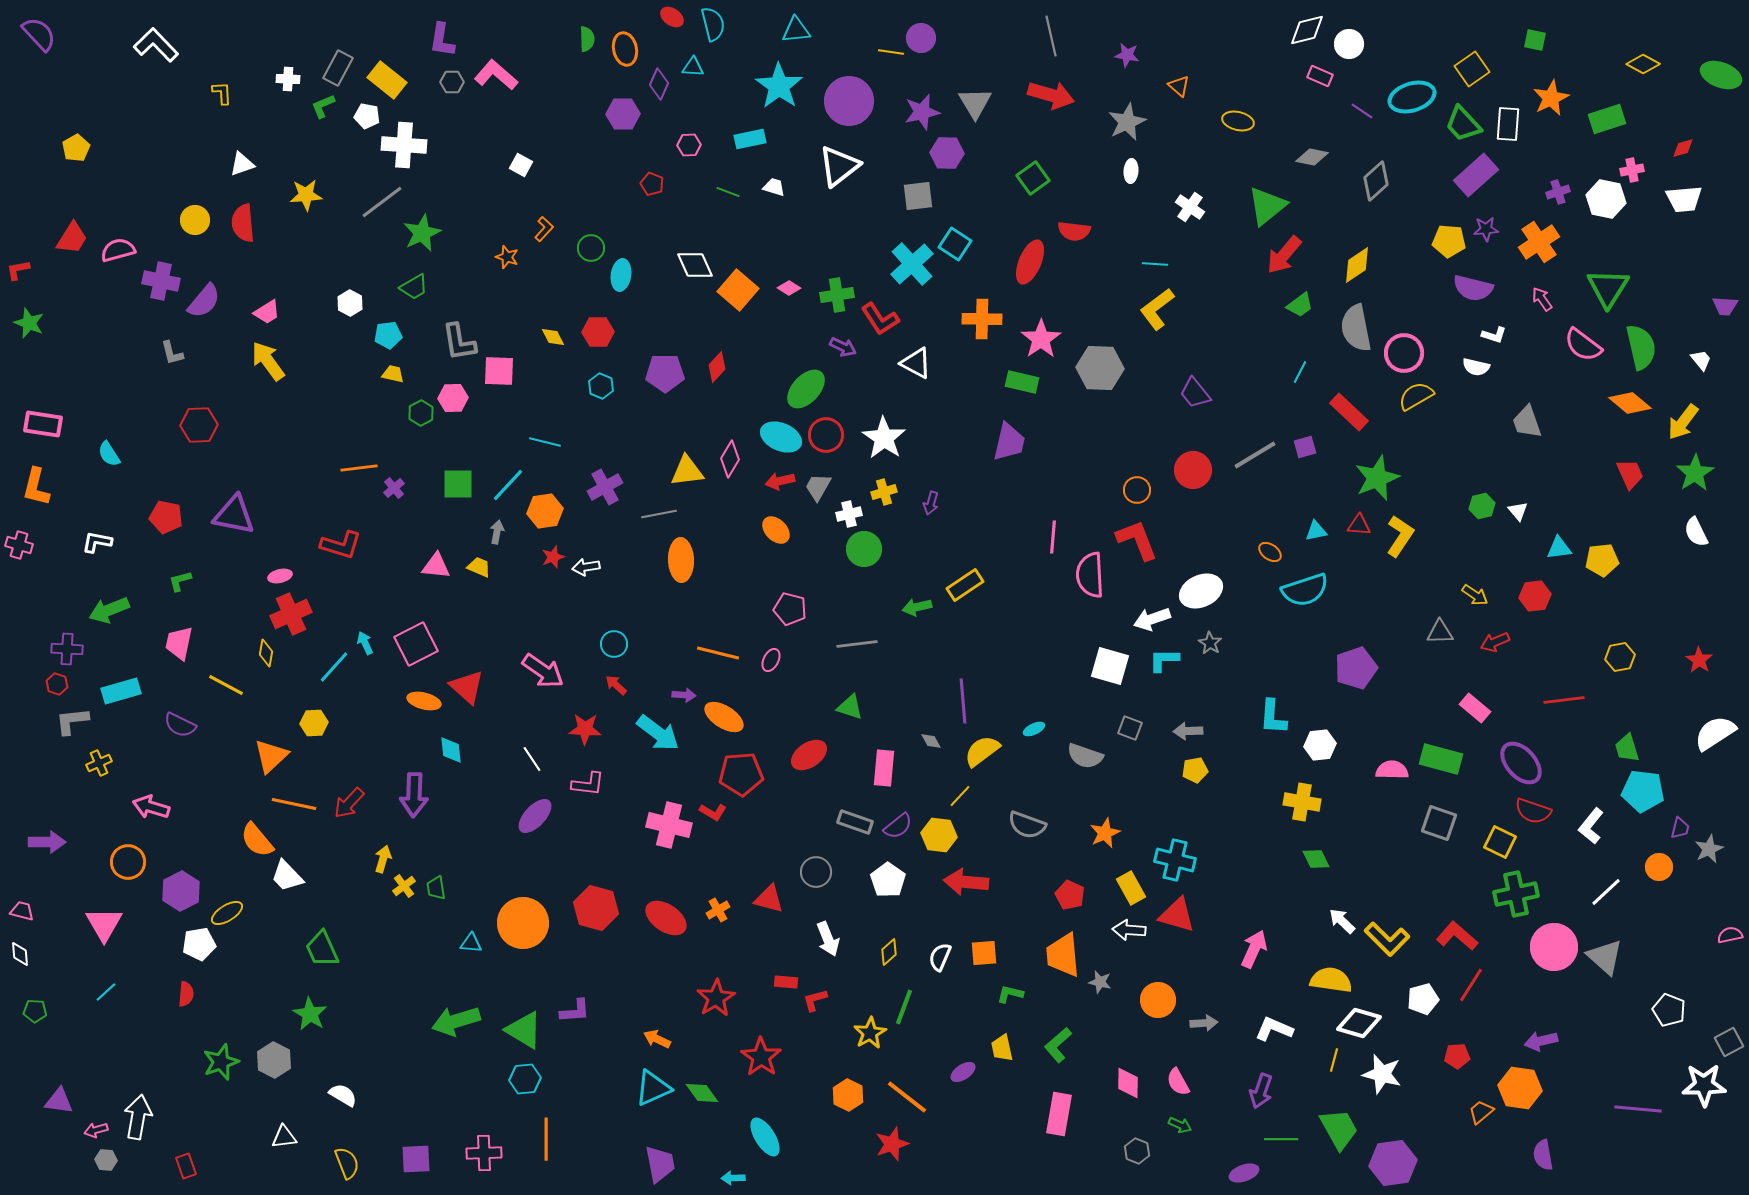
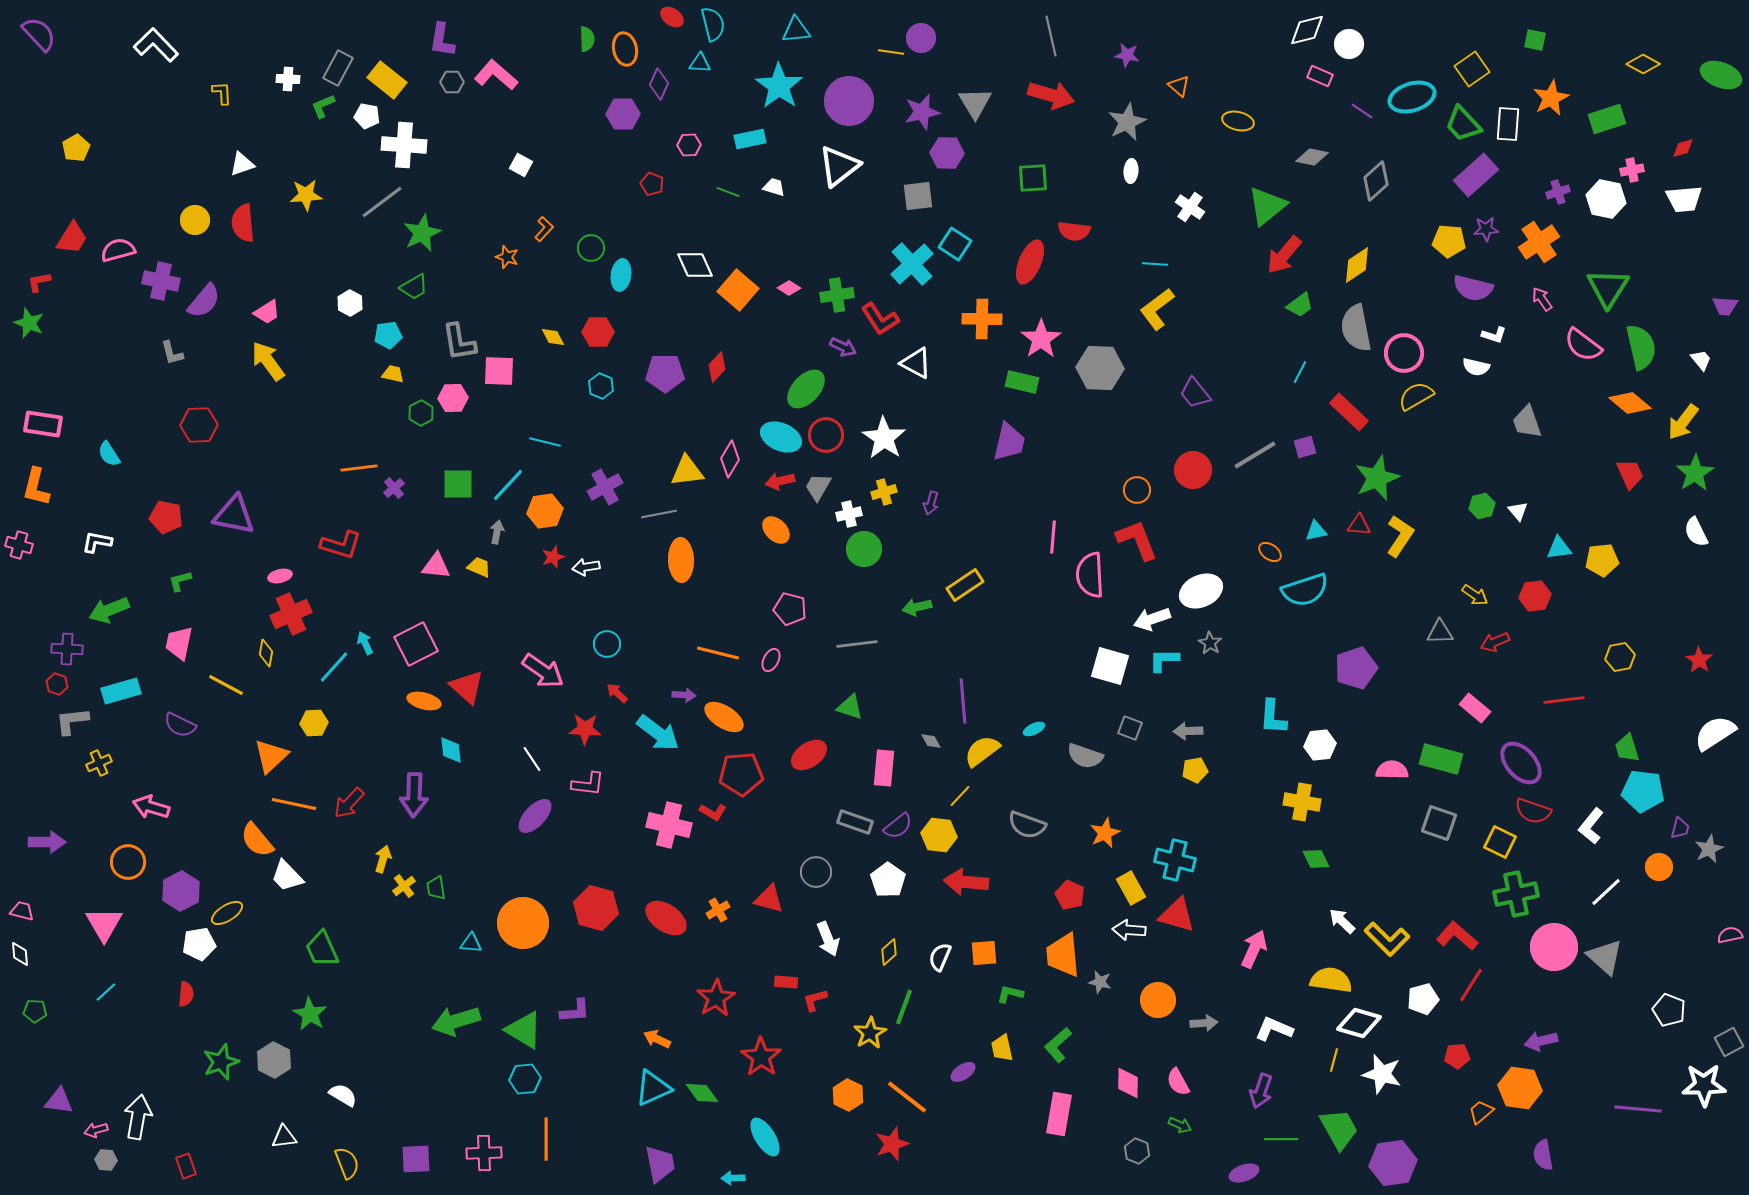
cyan triangle at (693, 67): moved 7 px right, 4 px up
green square at (1033, 178): rotated 32 degrees clockwise
red L-shape at (18, 270): moved 21 px right, 12 px down
cyan circle at (614, 644): moved 7 px left
red arrow at (616, 685): moved 1 px right, 8 px down
